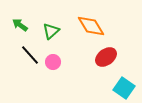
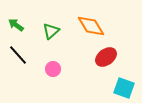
green arrow: moved 4 px left
black line: moved 12 px left
pink circle: moved 7 px down
cyan square: rotated 15 degrees counterclockwise
